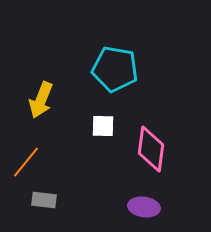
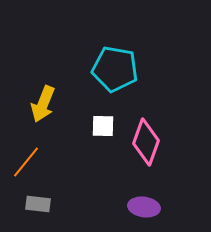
yellow arrow: moved 2 px right, 4 px down
pink diamond: moved 5 px left, 7 px up; rotated 12 degrees clockwise
gray rectangle: moved 6 px left, 4 px down
